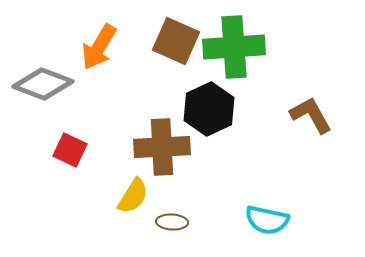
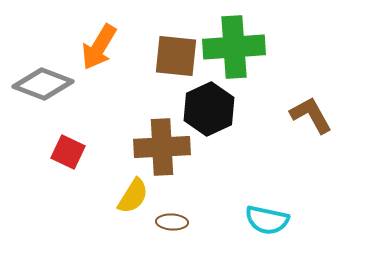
brown square: moved 15 px down; rotated 18 degrees counterclockwise
red square: moved 2 px left, 2 px down
